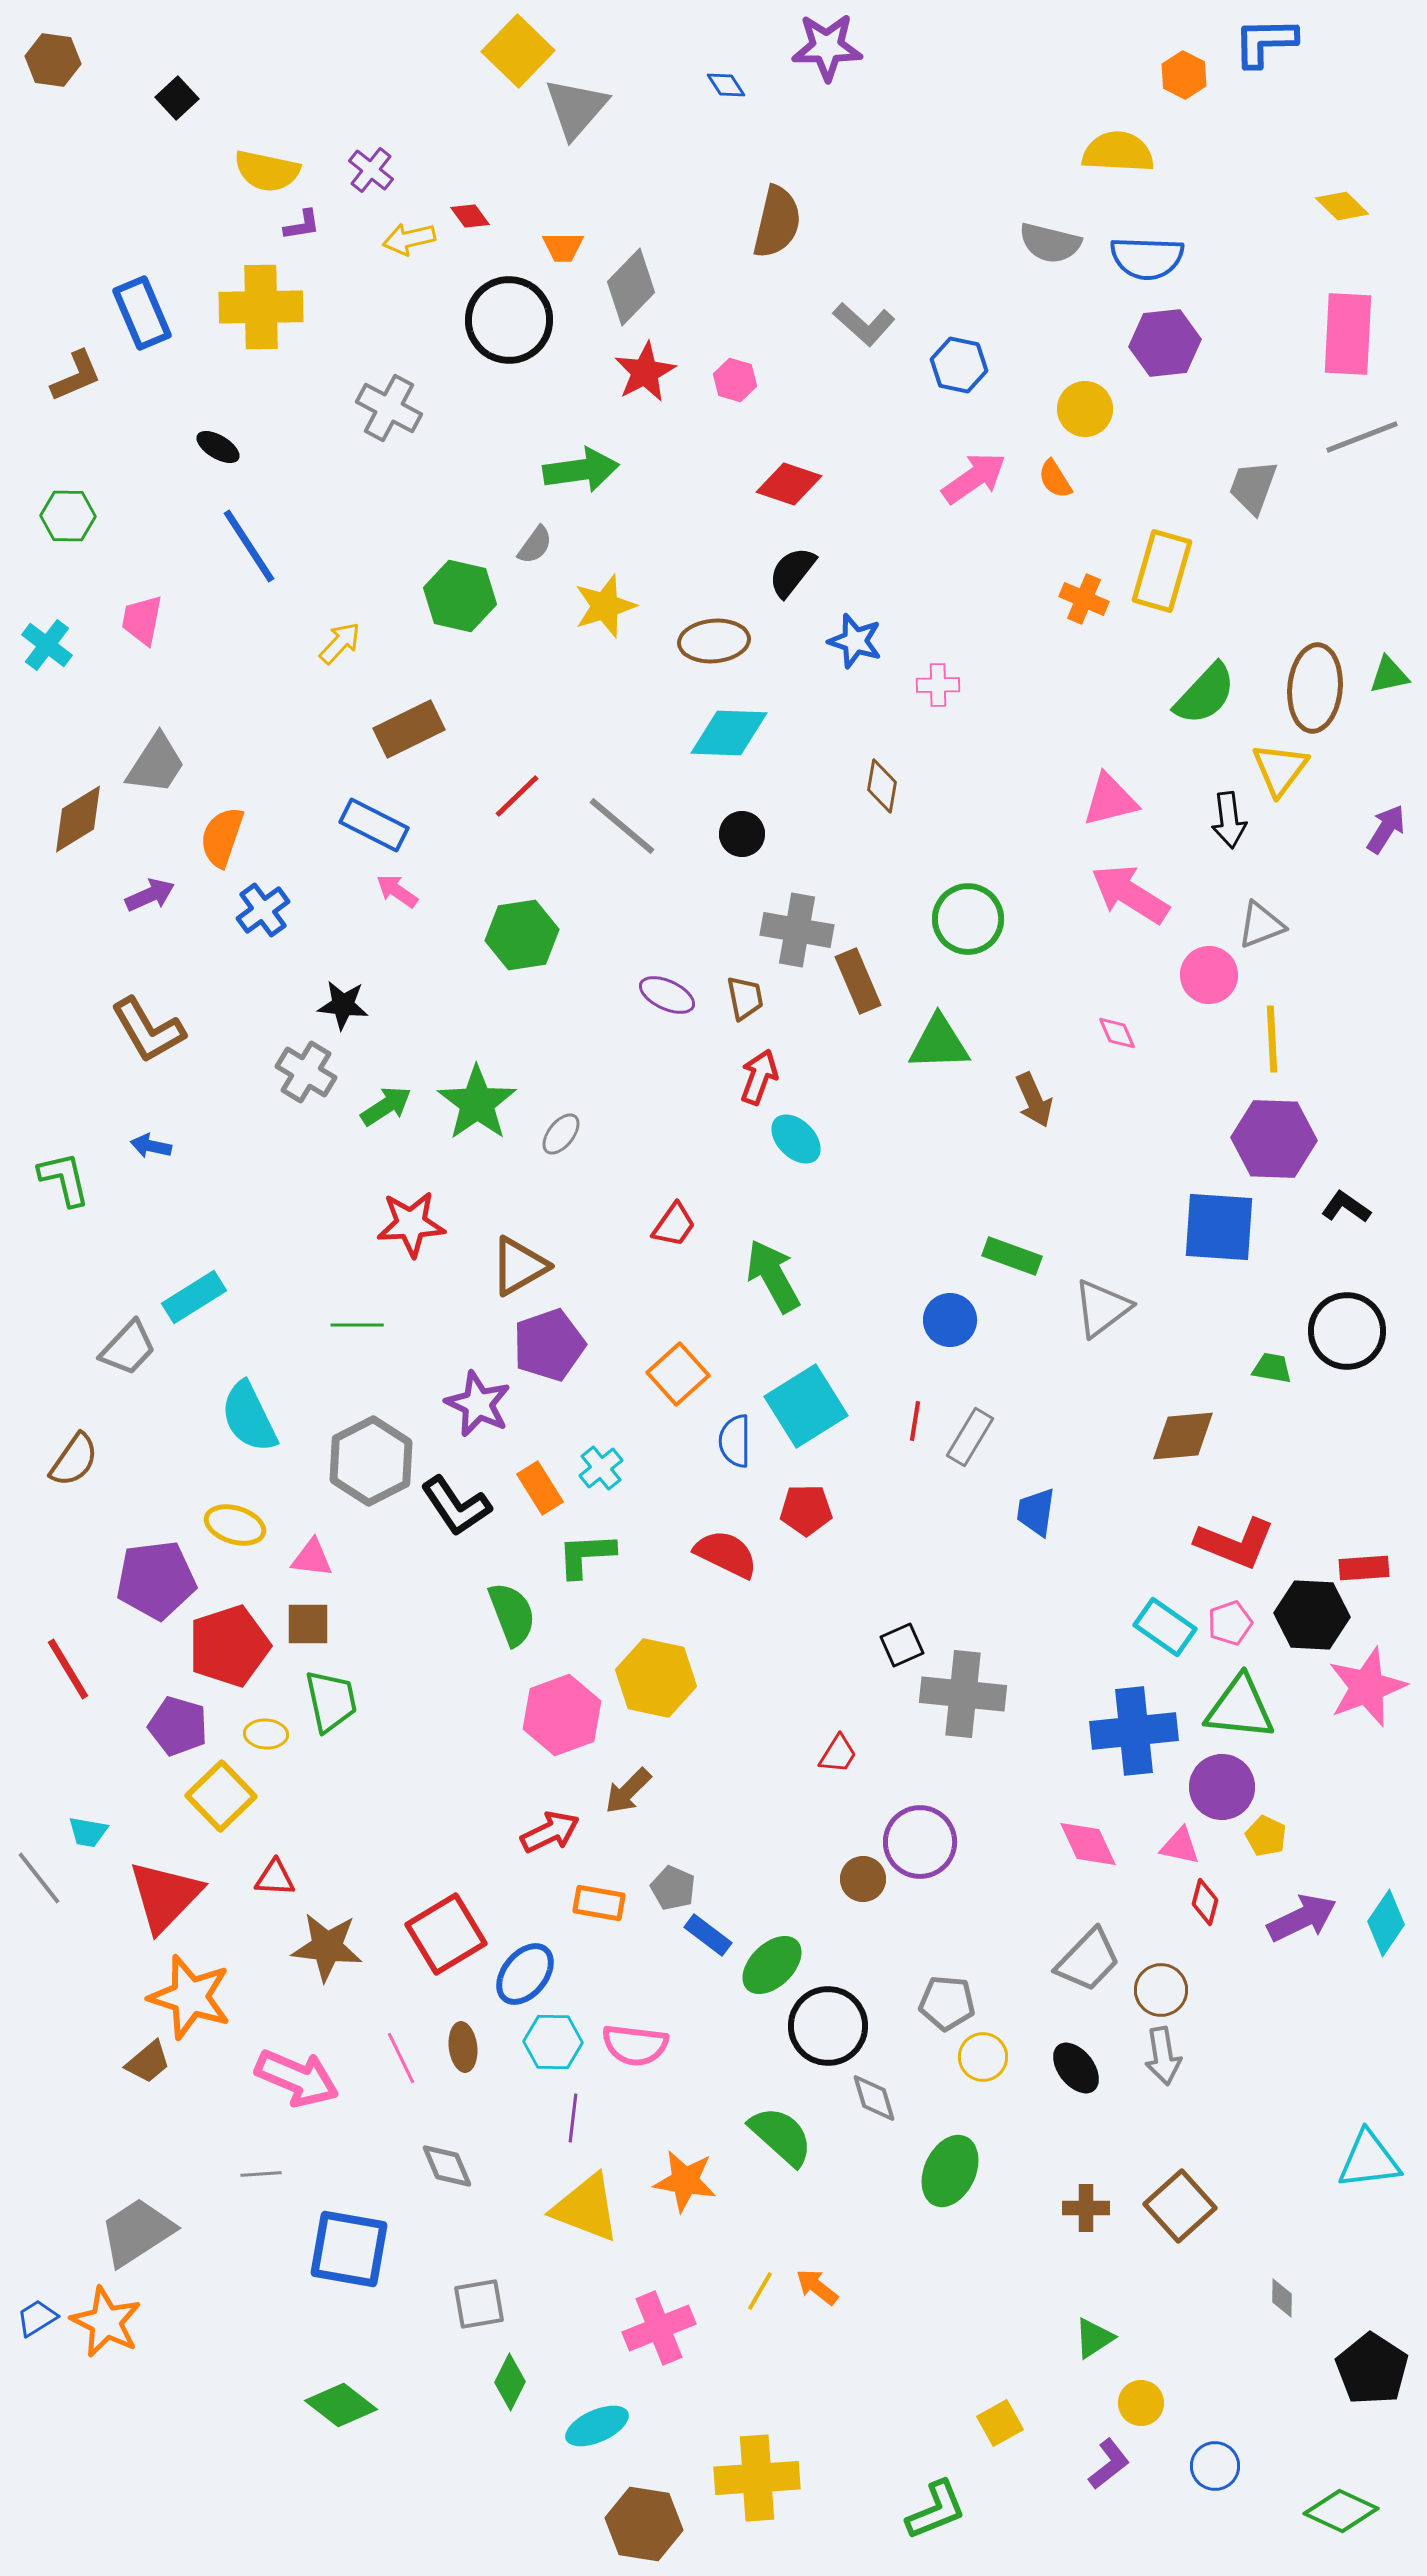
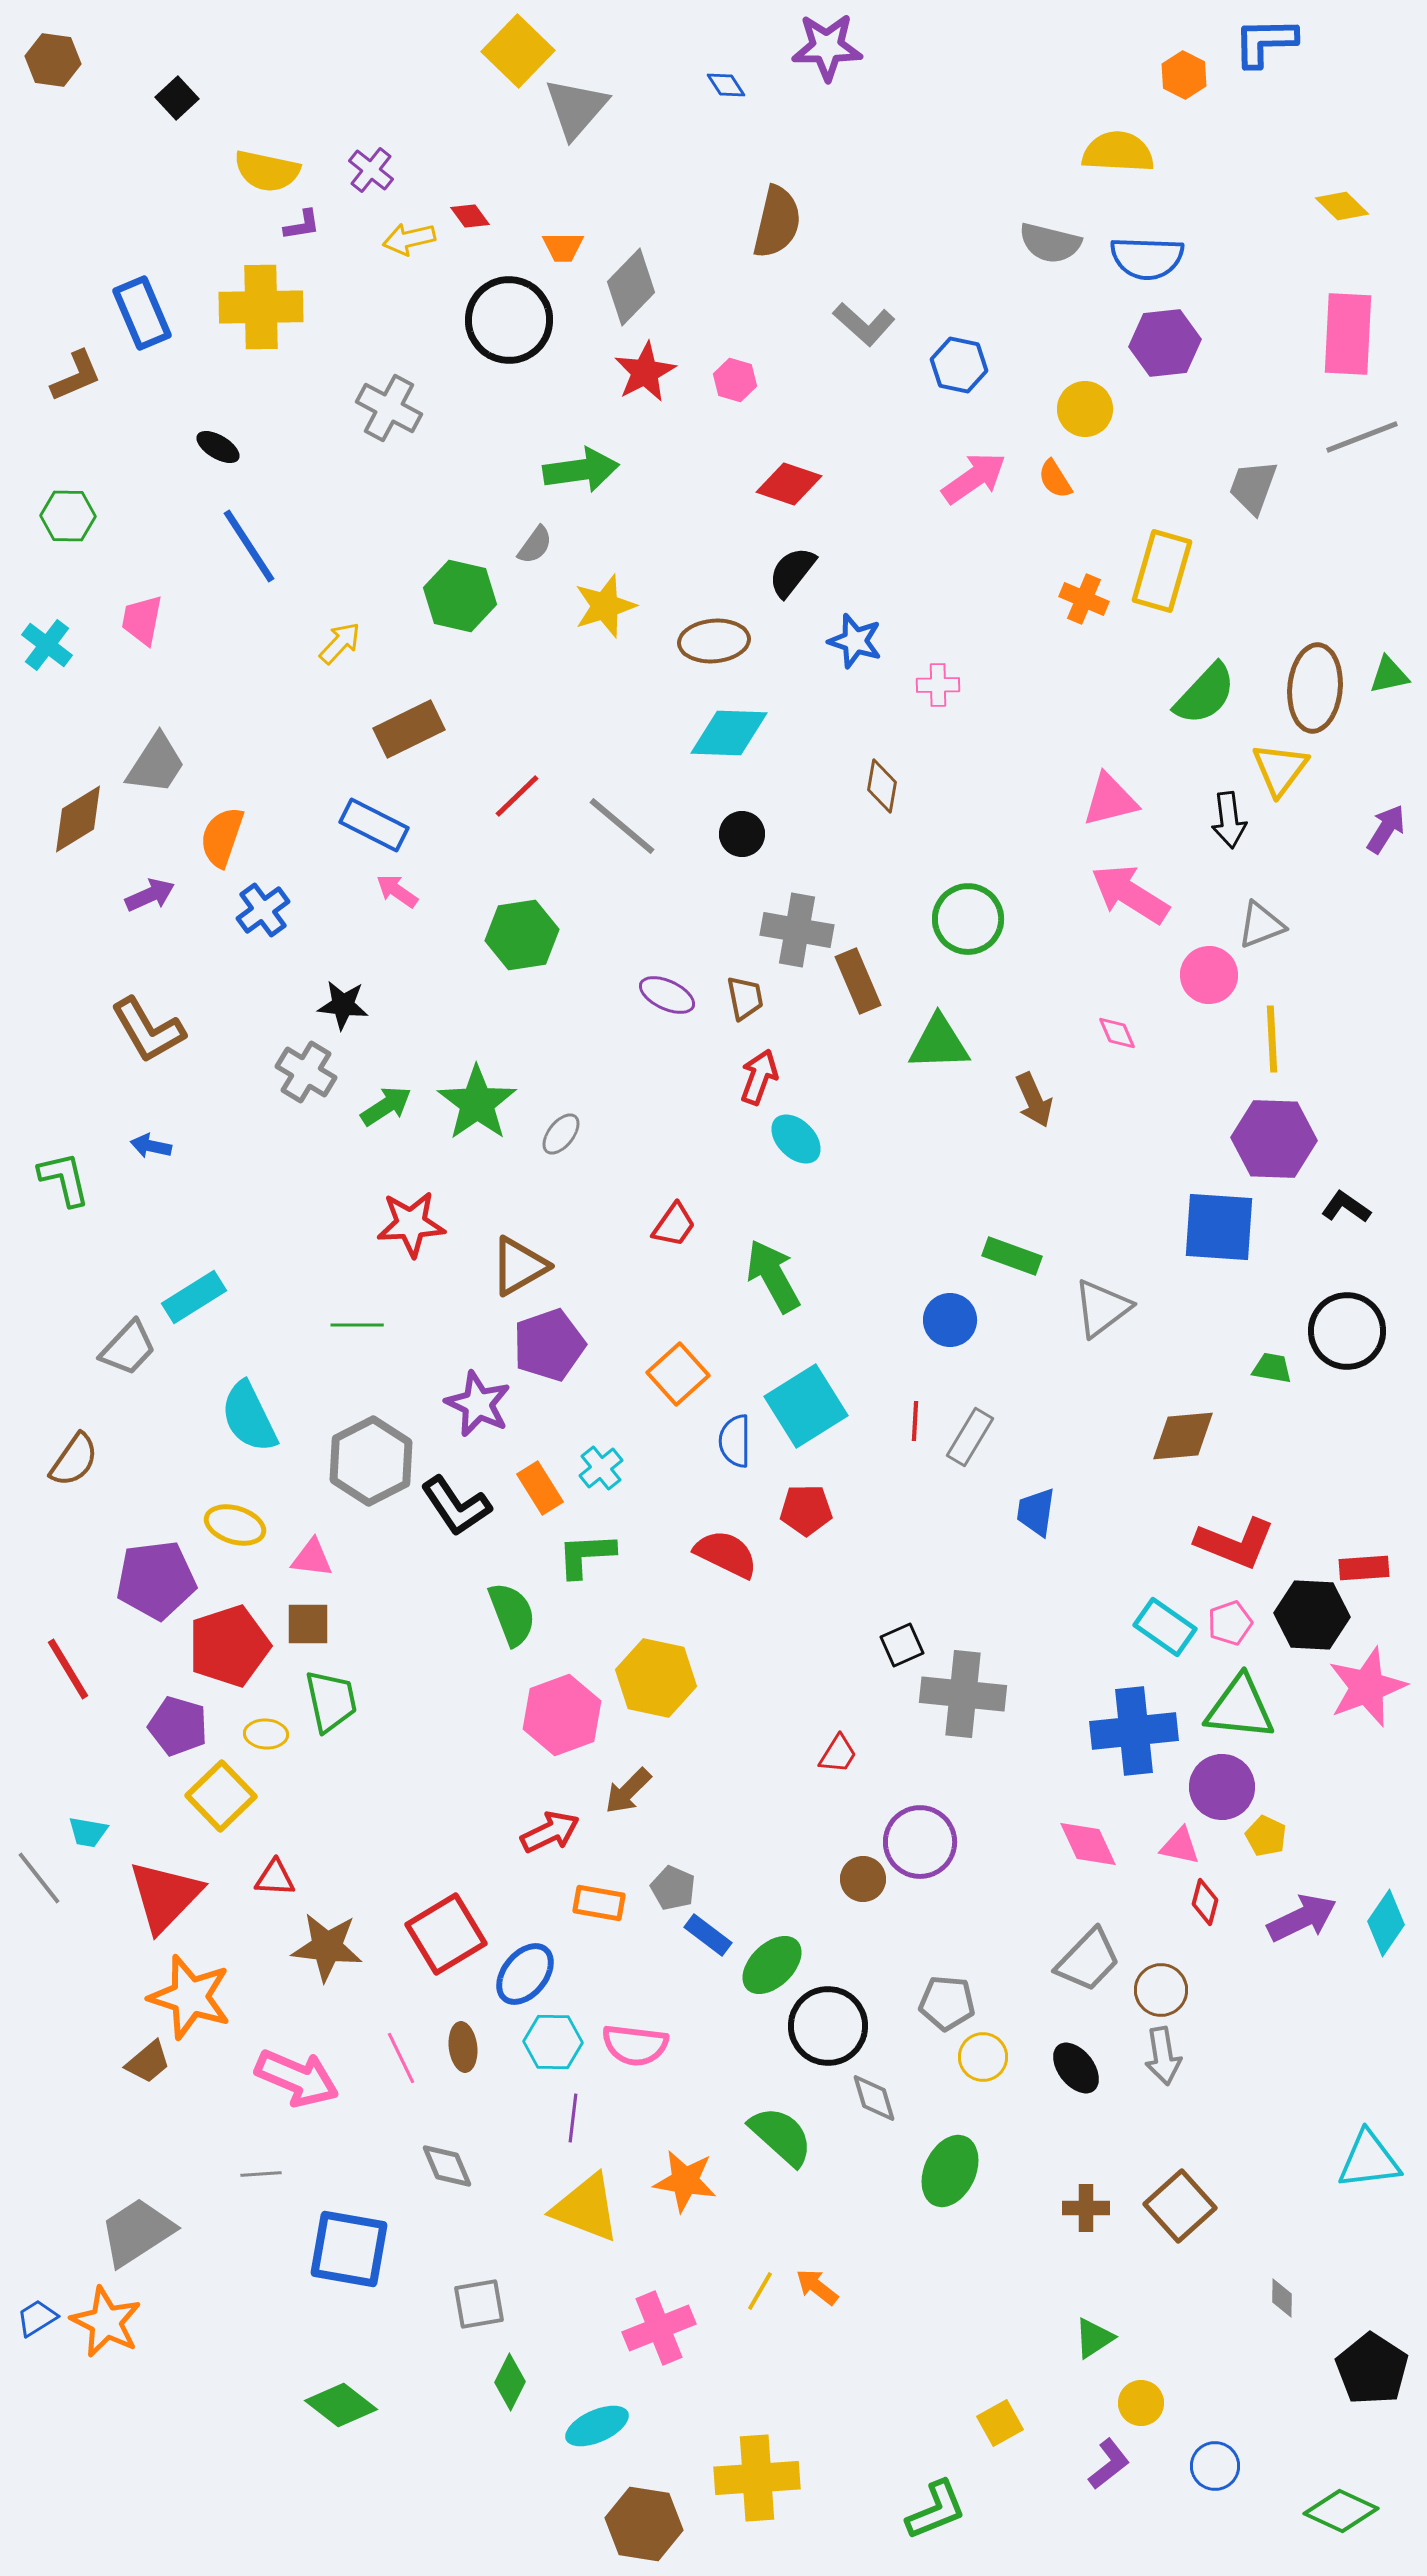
red line at (915, 1421): rotated 6 degrees counterclockwise
